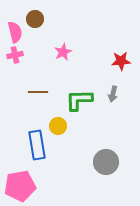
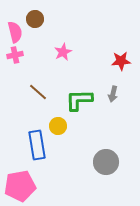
brown line: rotated 42 degrees clockwise
